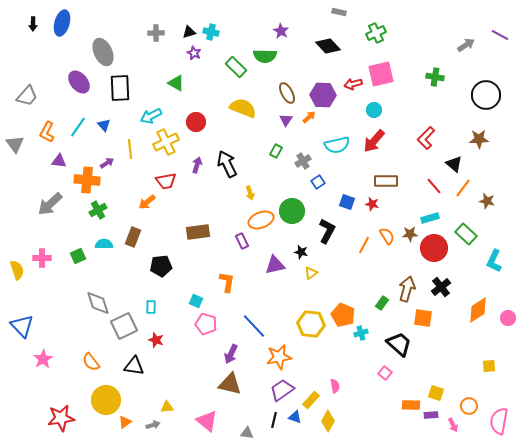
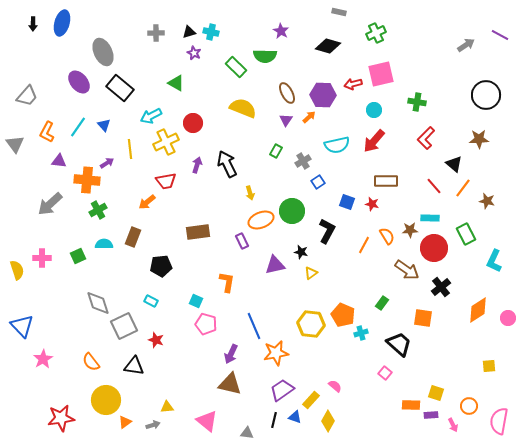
black diamond at (328, 46): rotated 30 degrees counterclockwise
green cross at (435, 77): moved 18 px left, 25 px down
black rectangle at (120, 88): rotated 48 degrees counterclockwise
red circle at (196, 122): moved 3 px left, 1 px down
cyan rectangle at (430, 218): rotated 18 degrees clockwise
brown star at (410, 234): moved 4 px up
green rectangle at (466, 234): rotated 20 degrees clockwise
brown arrow at (407, 289): moved 19 px up; rotated 110 degrees clockwise
cyan rectangle at (151, 307): moved 6 px up; rotated 64 degrees counterclockwise
blue line at (254, 326): rotated 20 degrees clockwise
orange star at (279, 357): moved 3 px left, 4 px up
pink semicircle at (335, 386): rotated 40 degrees counterclockwise
